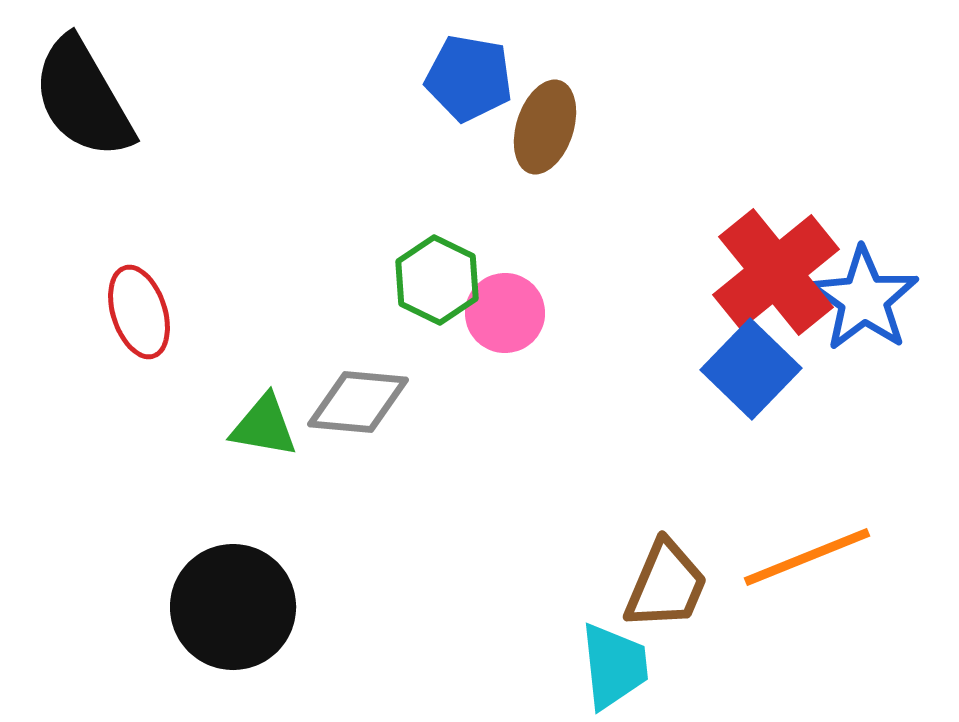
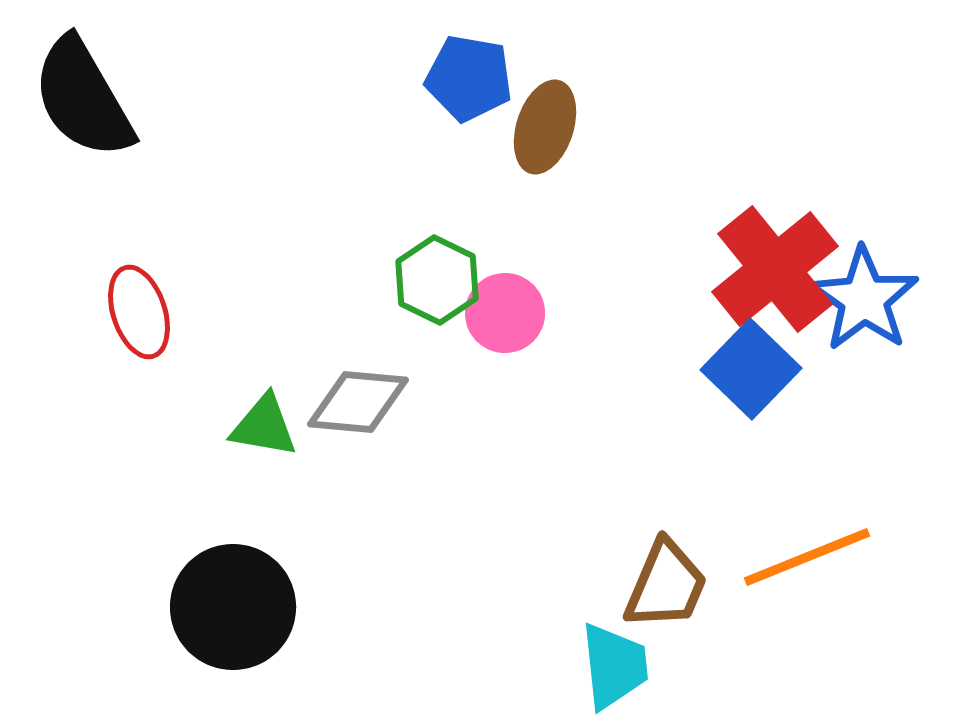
red cross: moved 1 px left, 3 px up
